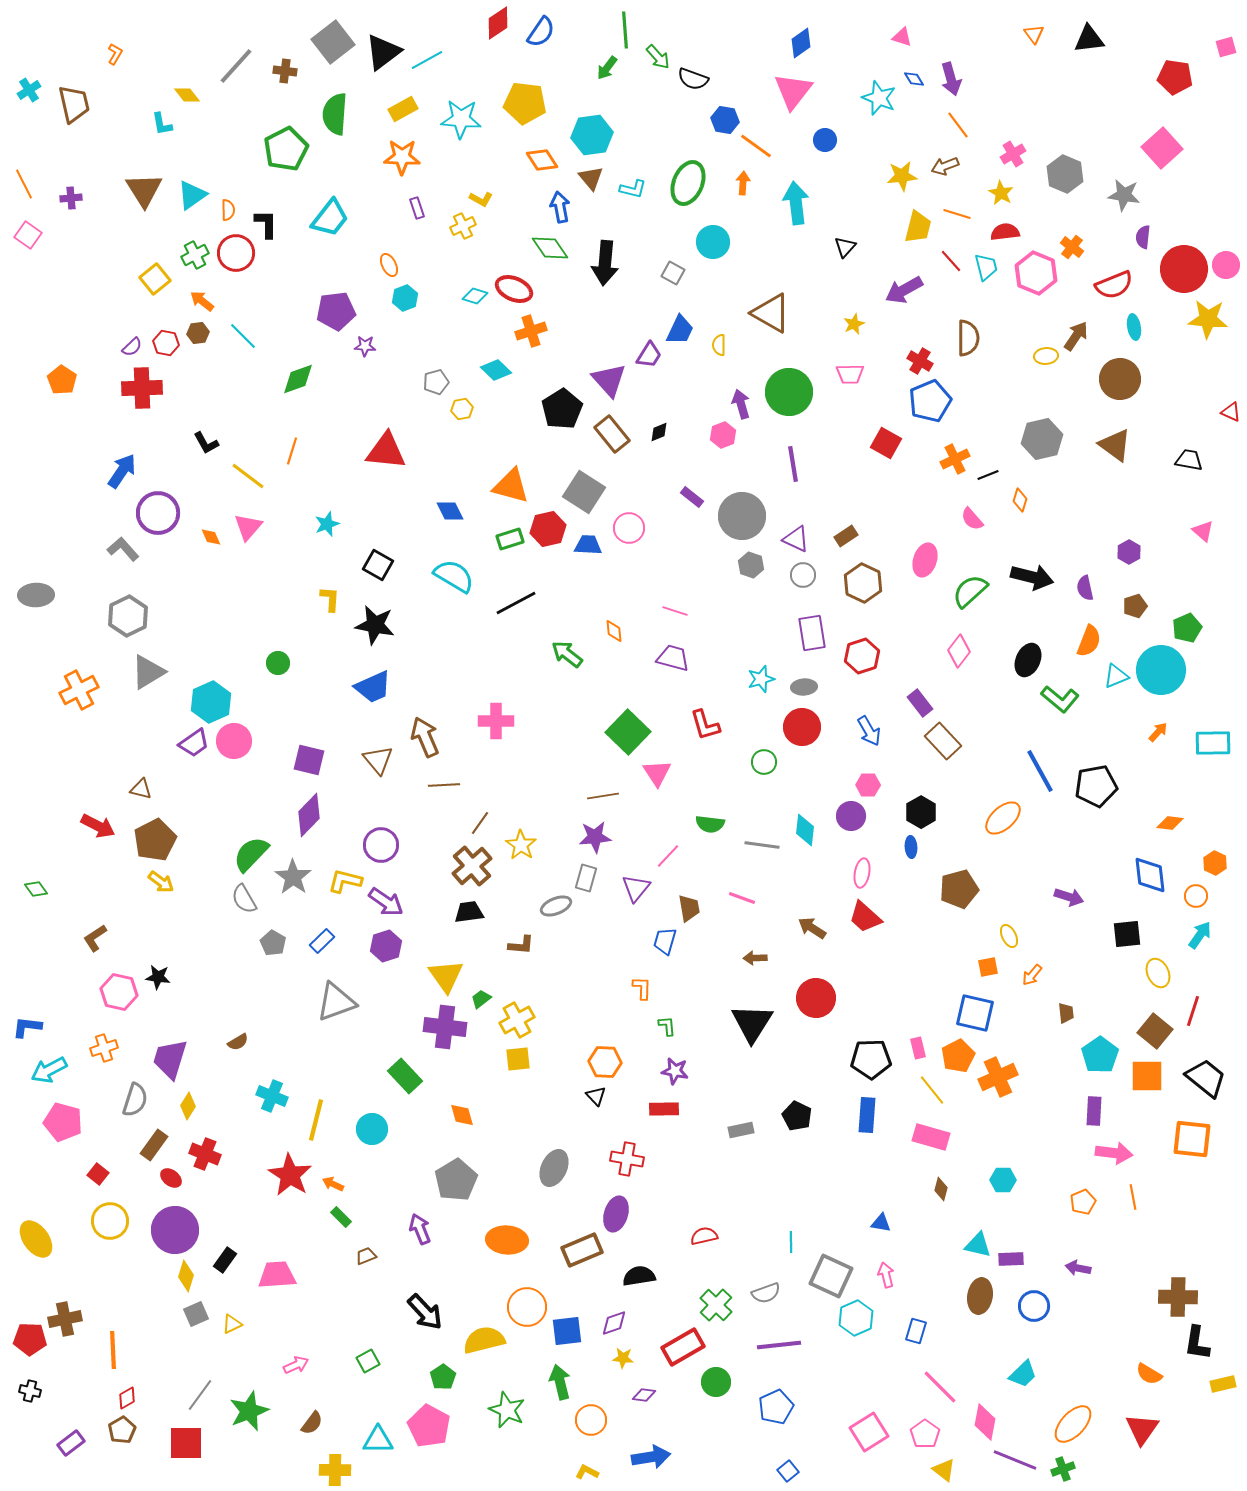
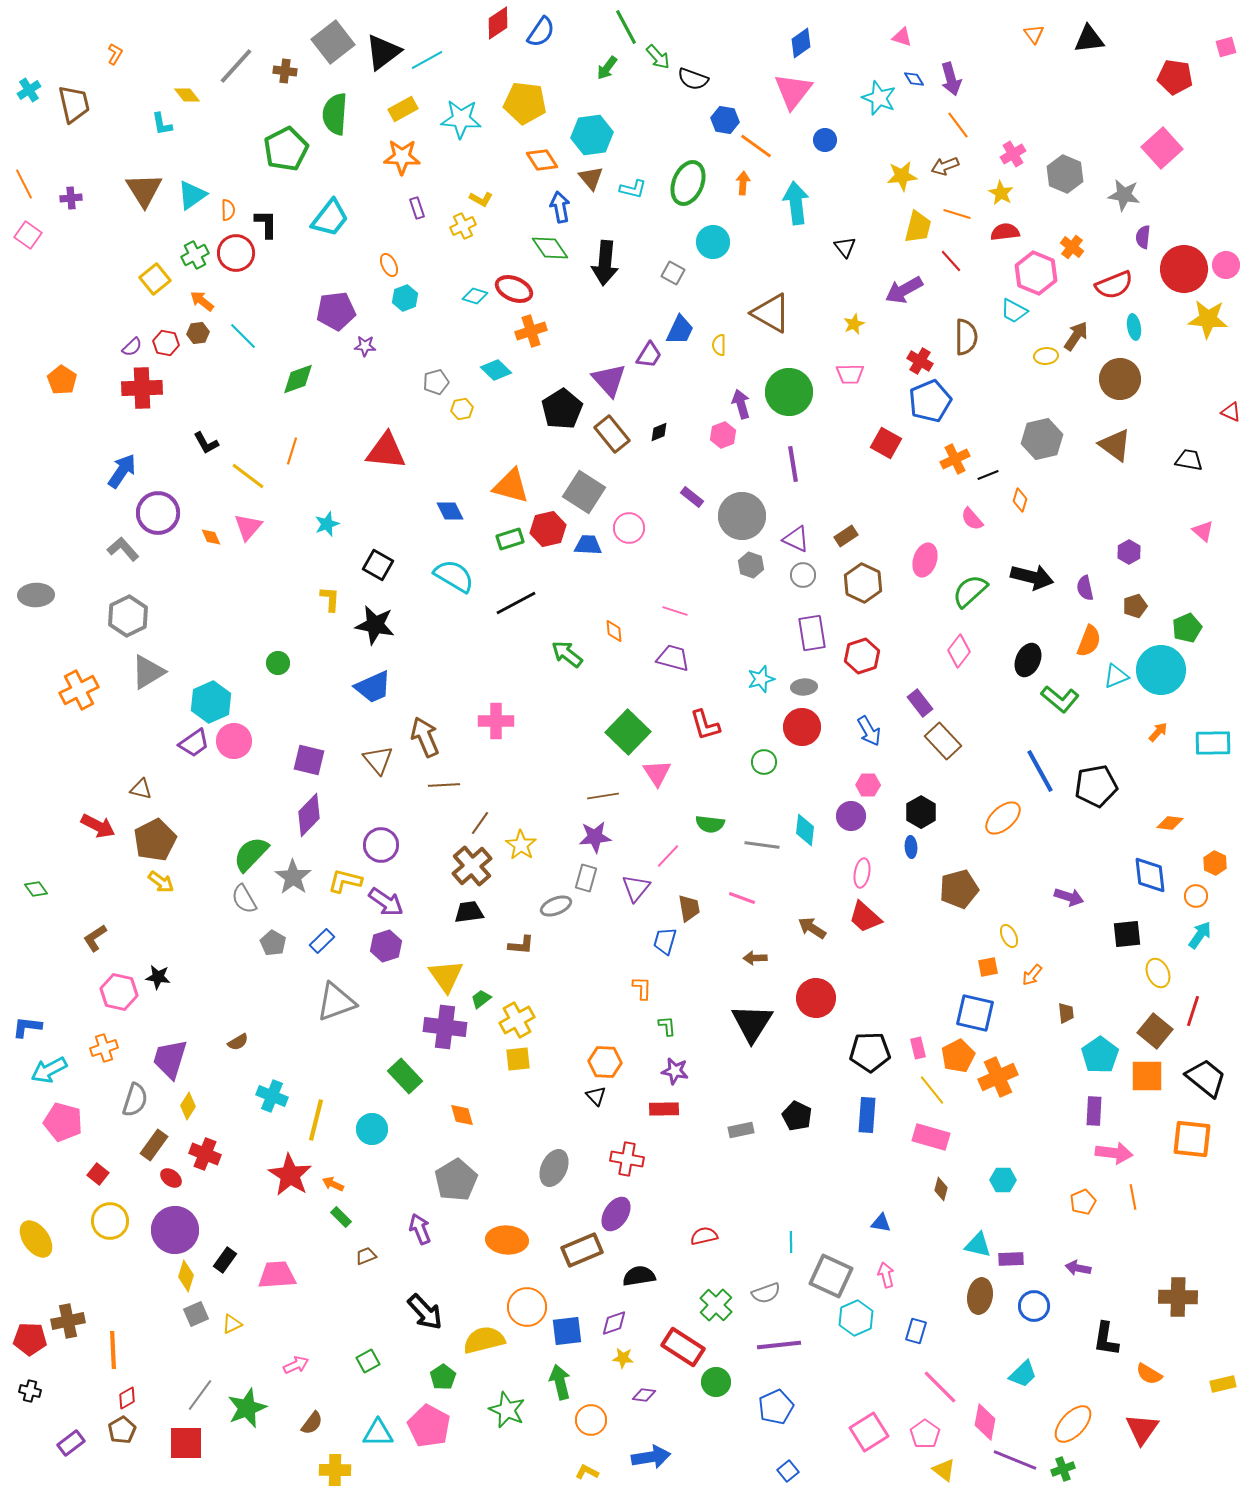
green line at (625, 30): moved 1 px right, 3 px up; rotated 24 degrees counterclockwise
black triangle at (845, 247): rotated 20 degrees counterclockwise
cyan trapezoid at (986, 267): moved 28 px right, 44 px down; rotated 132 degrees clockwise
brown semicircle at (968, 338): moved 2 px left, 1 px up
black pentagon at (871, 1059): moved 1 px left, 7 px up
purple ellipse at (616, 1214): rotated 16 degrees clockwise
brown cross at (65, 1319): moved 3 px right, 2 px down
black L-shape at (1197, 1343): moved 91 px left, 4 px up
red rectangle at (683, 1347): rotated 63 degrees clockwise
green star at (249, 1411): moved 2 px left, 3 px up
cyan triangle at (378, 1440): moved 7 px up
